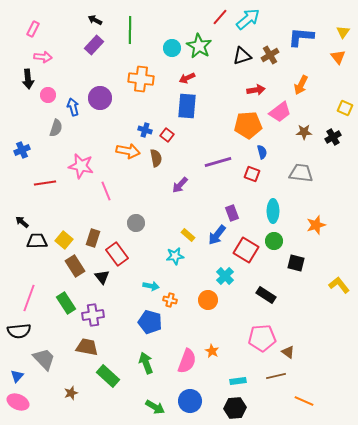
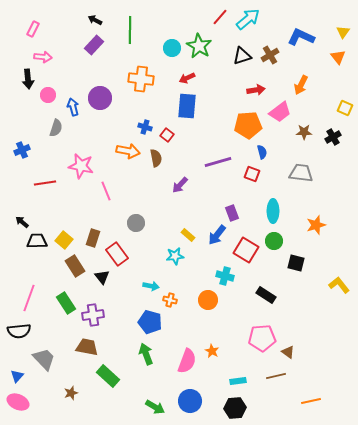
blue L-shape at (301, 37): rotated 20 degrees clockwise
blue cross at (145, 130): moved 3 px up
cyan cross at (225, 276): rotated 30 degrees counterclockwise
green arrow at (146, 363): moved 9 px up
orange line at (304, 401): moved 7 px right; rotated 36 degrees counterclockwise
